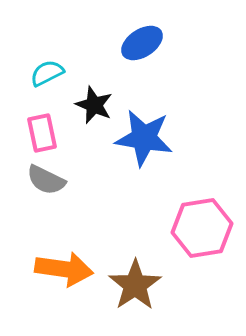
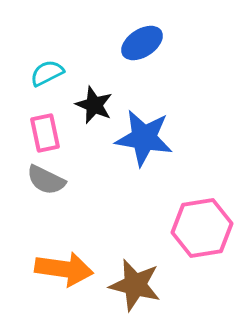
pink rectangle: moved 3 px right
brown star: rotated 24 degrees counterclockwise
